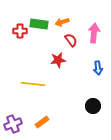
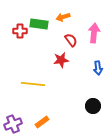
orange arrow: moved 1 px right, 5 px up
red star: moved 3 px right
